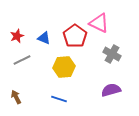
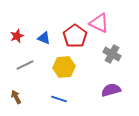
gray line: moved 3 px right, 5 px down
